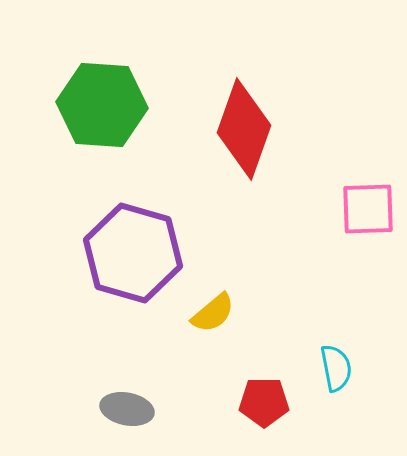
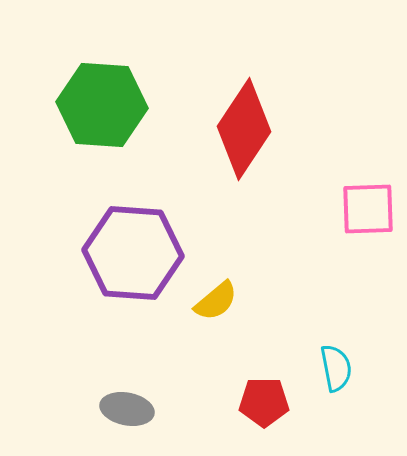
red diamond: rotated 14 degrees clockwise
purple hexagon: rotated 12 degrees counterclockwise
yellow semicircle: moved 3 px right, 12 px up
